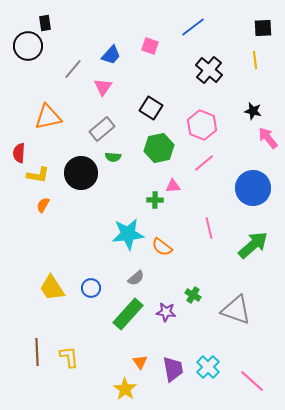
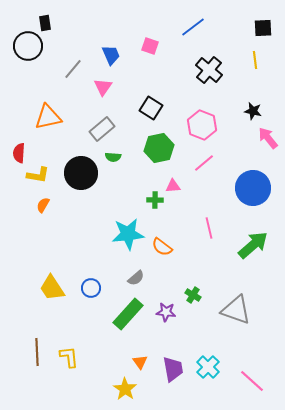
blue trapezoid at (111, 55): rotated 65 degrees counterclockwise
